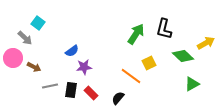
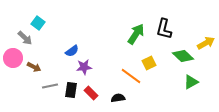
green triangle: moved 1 px left, 2 px up
black semicircle: rotated 40 degrees clockwise
